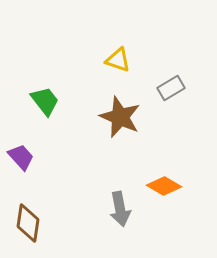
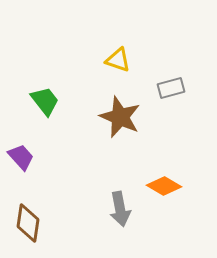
gray rectangle: rotated 16 degrees clockwise
